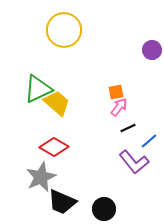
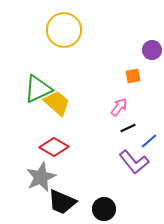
orange square: moved 17 px right, 16 px up
